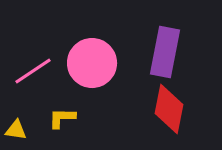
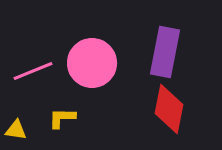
pink line: rotated 12 degrees clockwise
